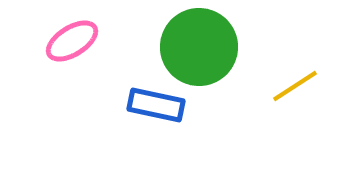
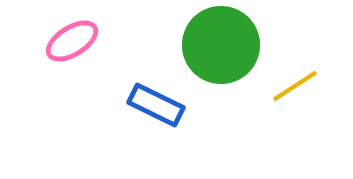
green circle: moved 22 px right, 2 px up
blue rectangle: rotated 14 degrees clockwise
